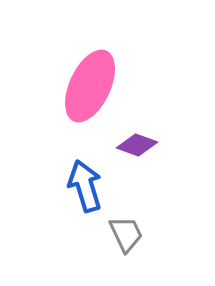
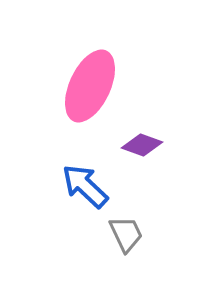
purple diamond: moved 5 px right
blue arrow: rotated 30 degrees counterclockwise
